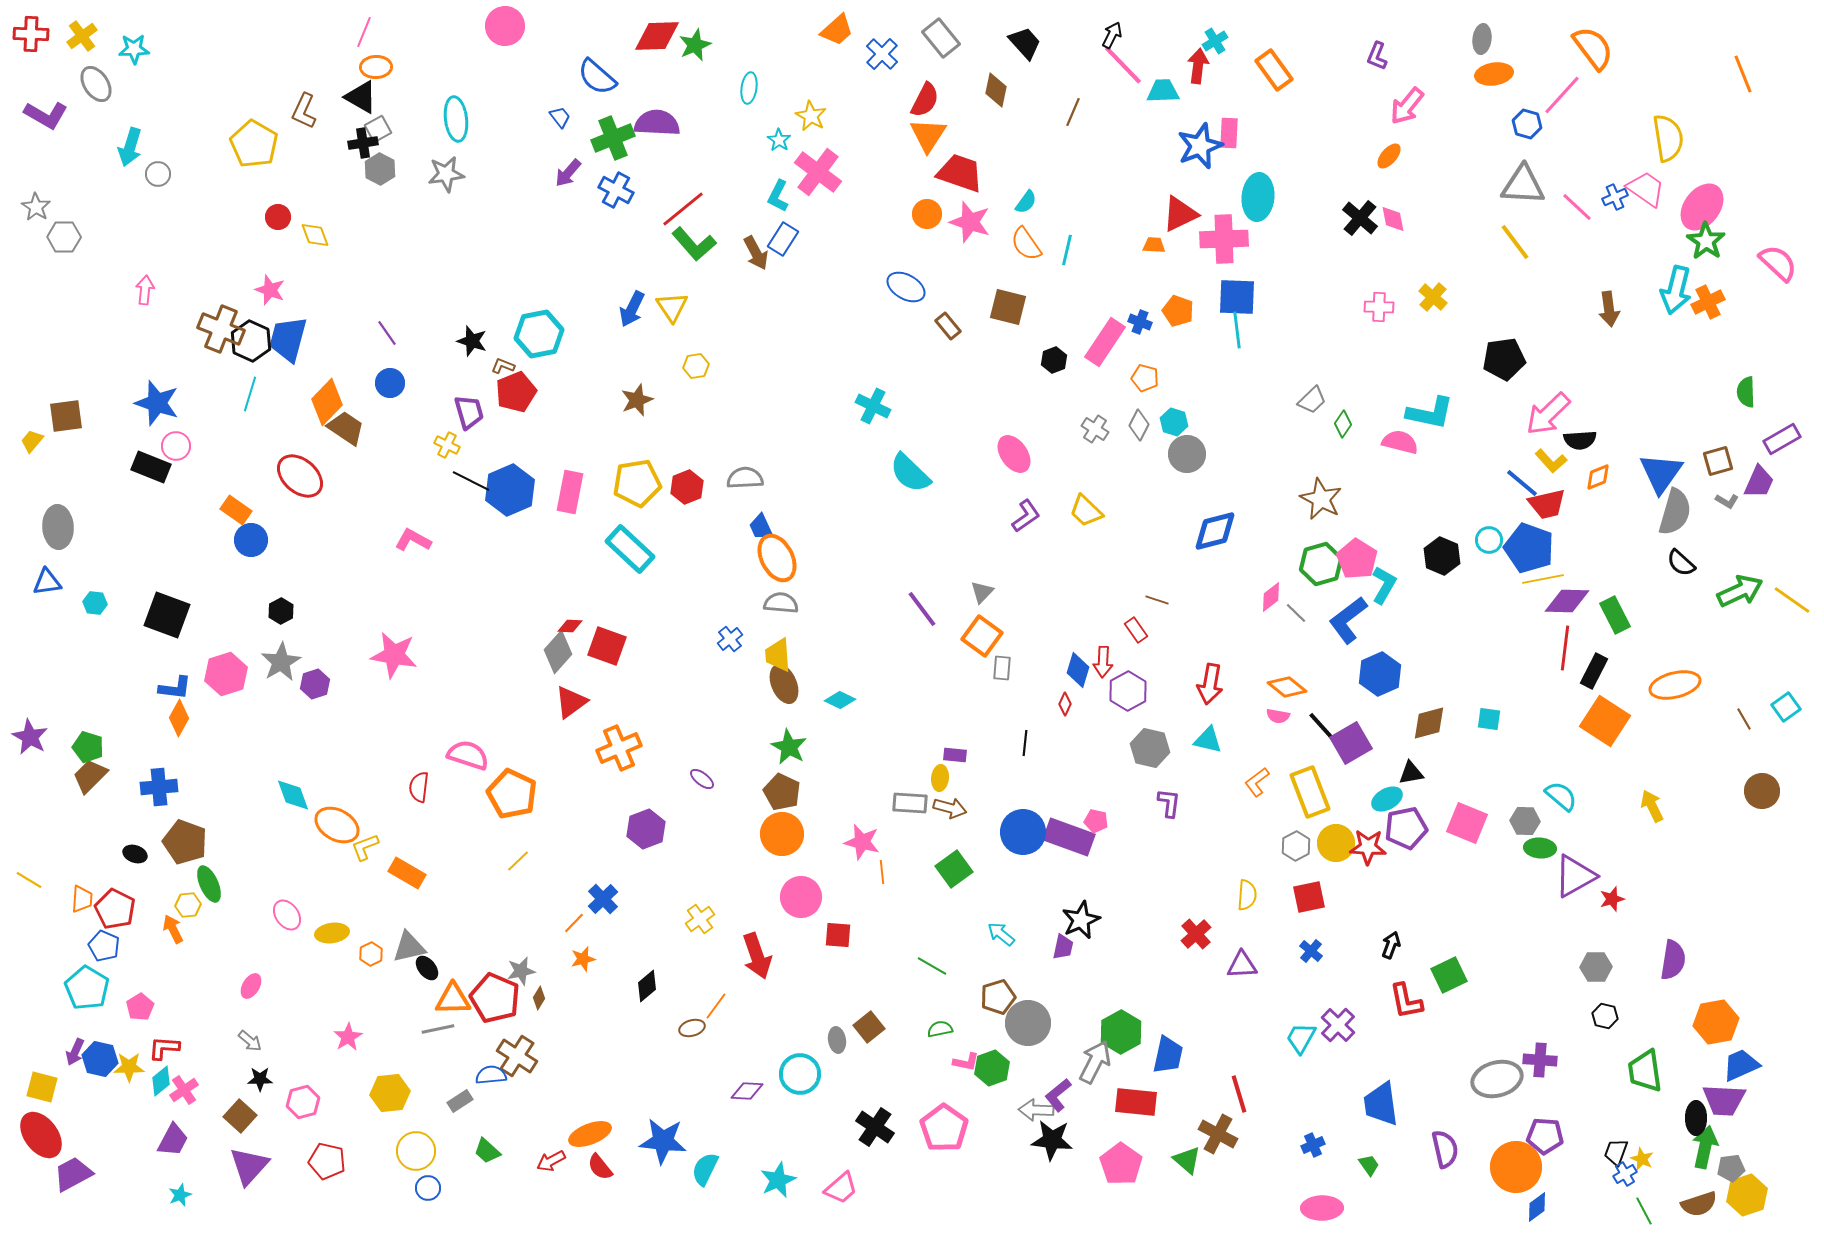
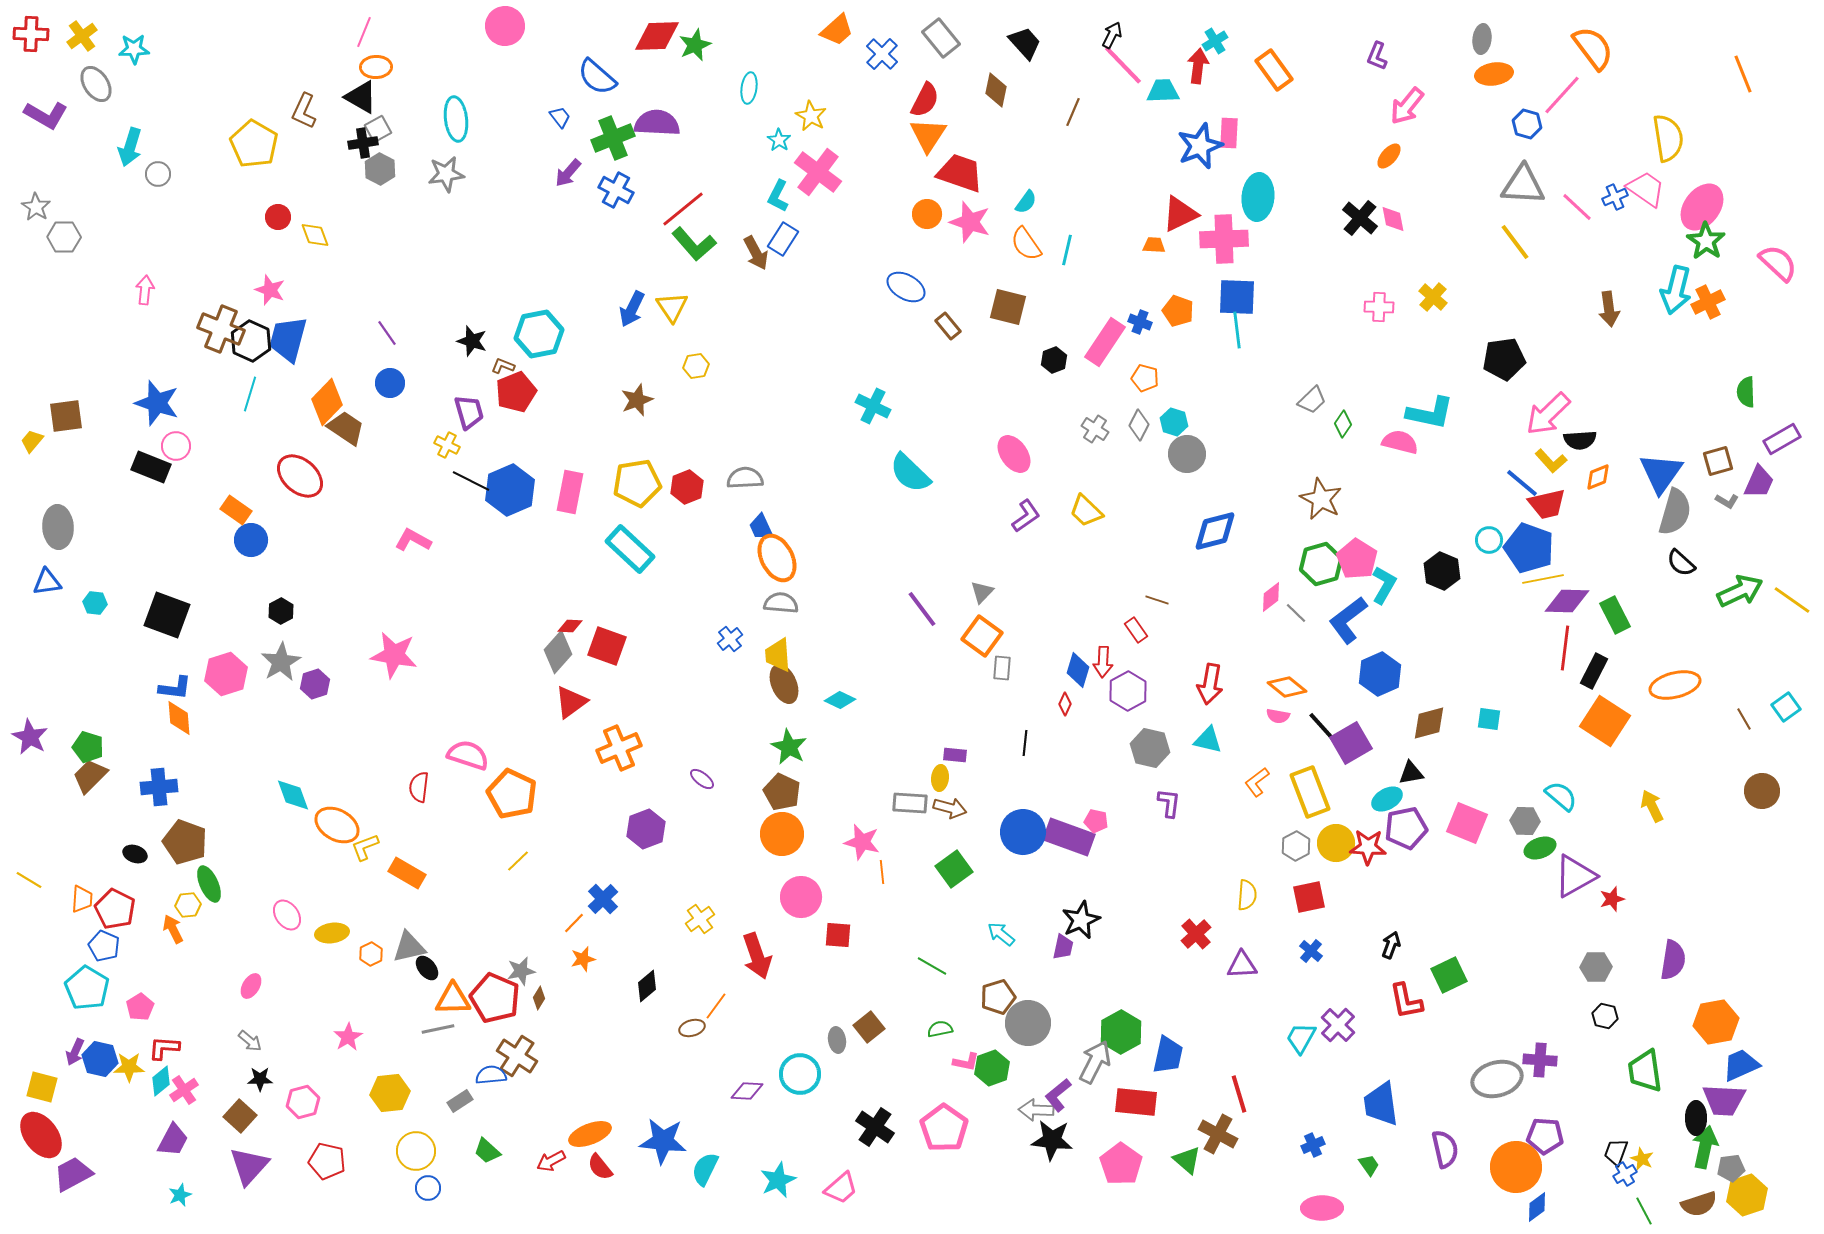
black hexagon at (1442, 556): moved 15 px down
orange diamond at (179, 718): rotated 33 degrees counterclockwise
green ellipse at (1540, 848): rotated 24 degrees counterclockwise
